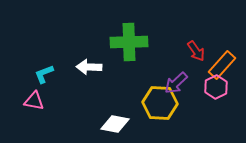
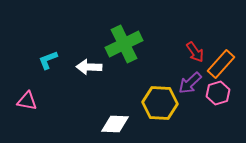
green cross: moved 5 px left, 2 px down; rotated 24 degrees counterclockwise
red arrow: moved 1 px left, 1 px down
orange rectangle: moved 1 px left, 1 px up
cyan L-shape: moved 4 px right, 14 px up
purple arrow: moved 14 px right
pink hexagon: moved 2 px right, 6 px down; rotated 10 degrees clockwise
pink triangle: moved 7 px left
white diamond: rotated 8 degrees counterclockwise
